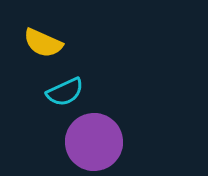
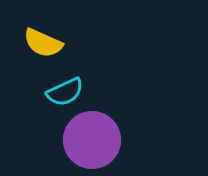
purple circle: moved 2 px left, 2 px up
